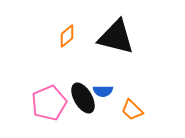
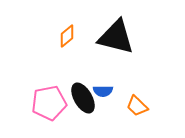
pink pentagon: rotated 12 degrees clockwise
orange trapezoid: moved 5 px right, 4 px up
